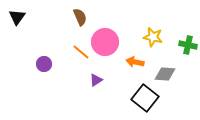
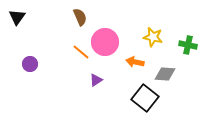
purple circle: moved 14 px left
